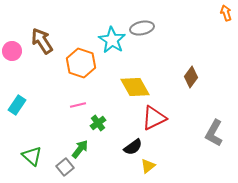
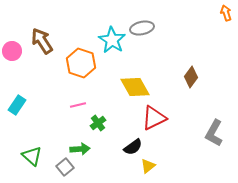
green arrow: rotated 48 degrees clockwise
